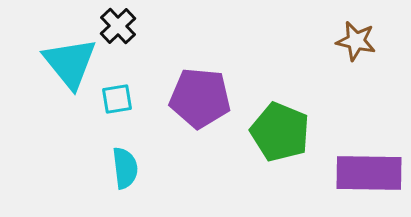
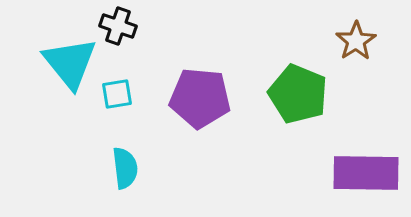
black cross: rotated 27 degrees counterclockwise
brown star: rotated 27 degrees clockwise
cyan square: moved 5 px up
green pentagon: moved 18 px right, 38 px up
purple rectangle: moved 3 px left
